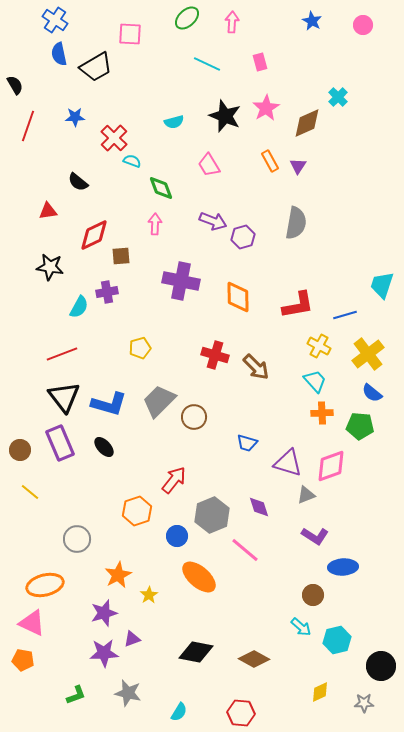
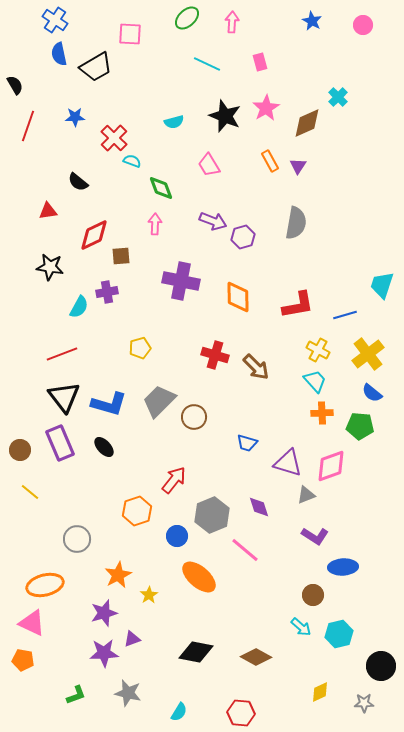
yellow cross at (319, 346): moved 1 px left, 4 px down
cyan hexagon at (337, 640): moved 2 px right, 6 px up
brown diamond at (254, 659): moved 2 px right, 2 px up
